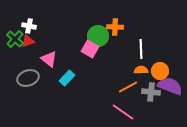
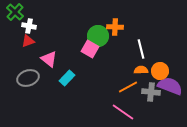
green cross: moved 27 px up
white line: rotated 12 degrees counterclockwise
